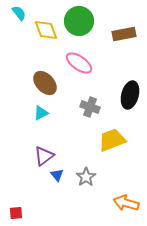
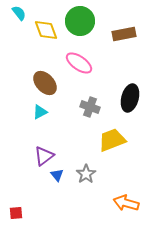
green circle: moved 1 px right
black ellipse: moved 3 px down
cyan triangle: moved 1 px left, 1 px up
gray star: moved 3 px up
